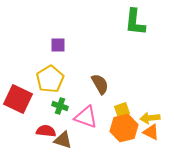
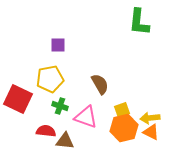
green L-shape: moved 4 px right
yellow pentagon: rotated 20 degrees clockwise
brown triangle: moved 2 px right, 1 px down; rotated 12 degrees counterclockwise
